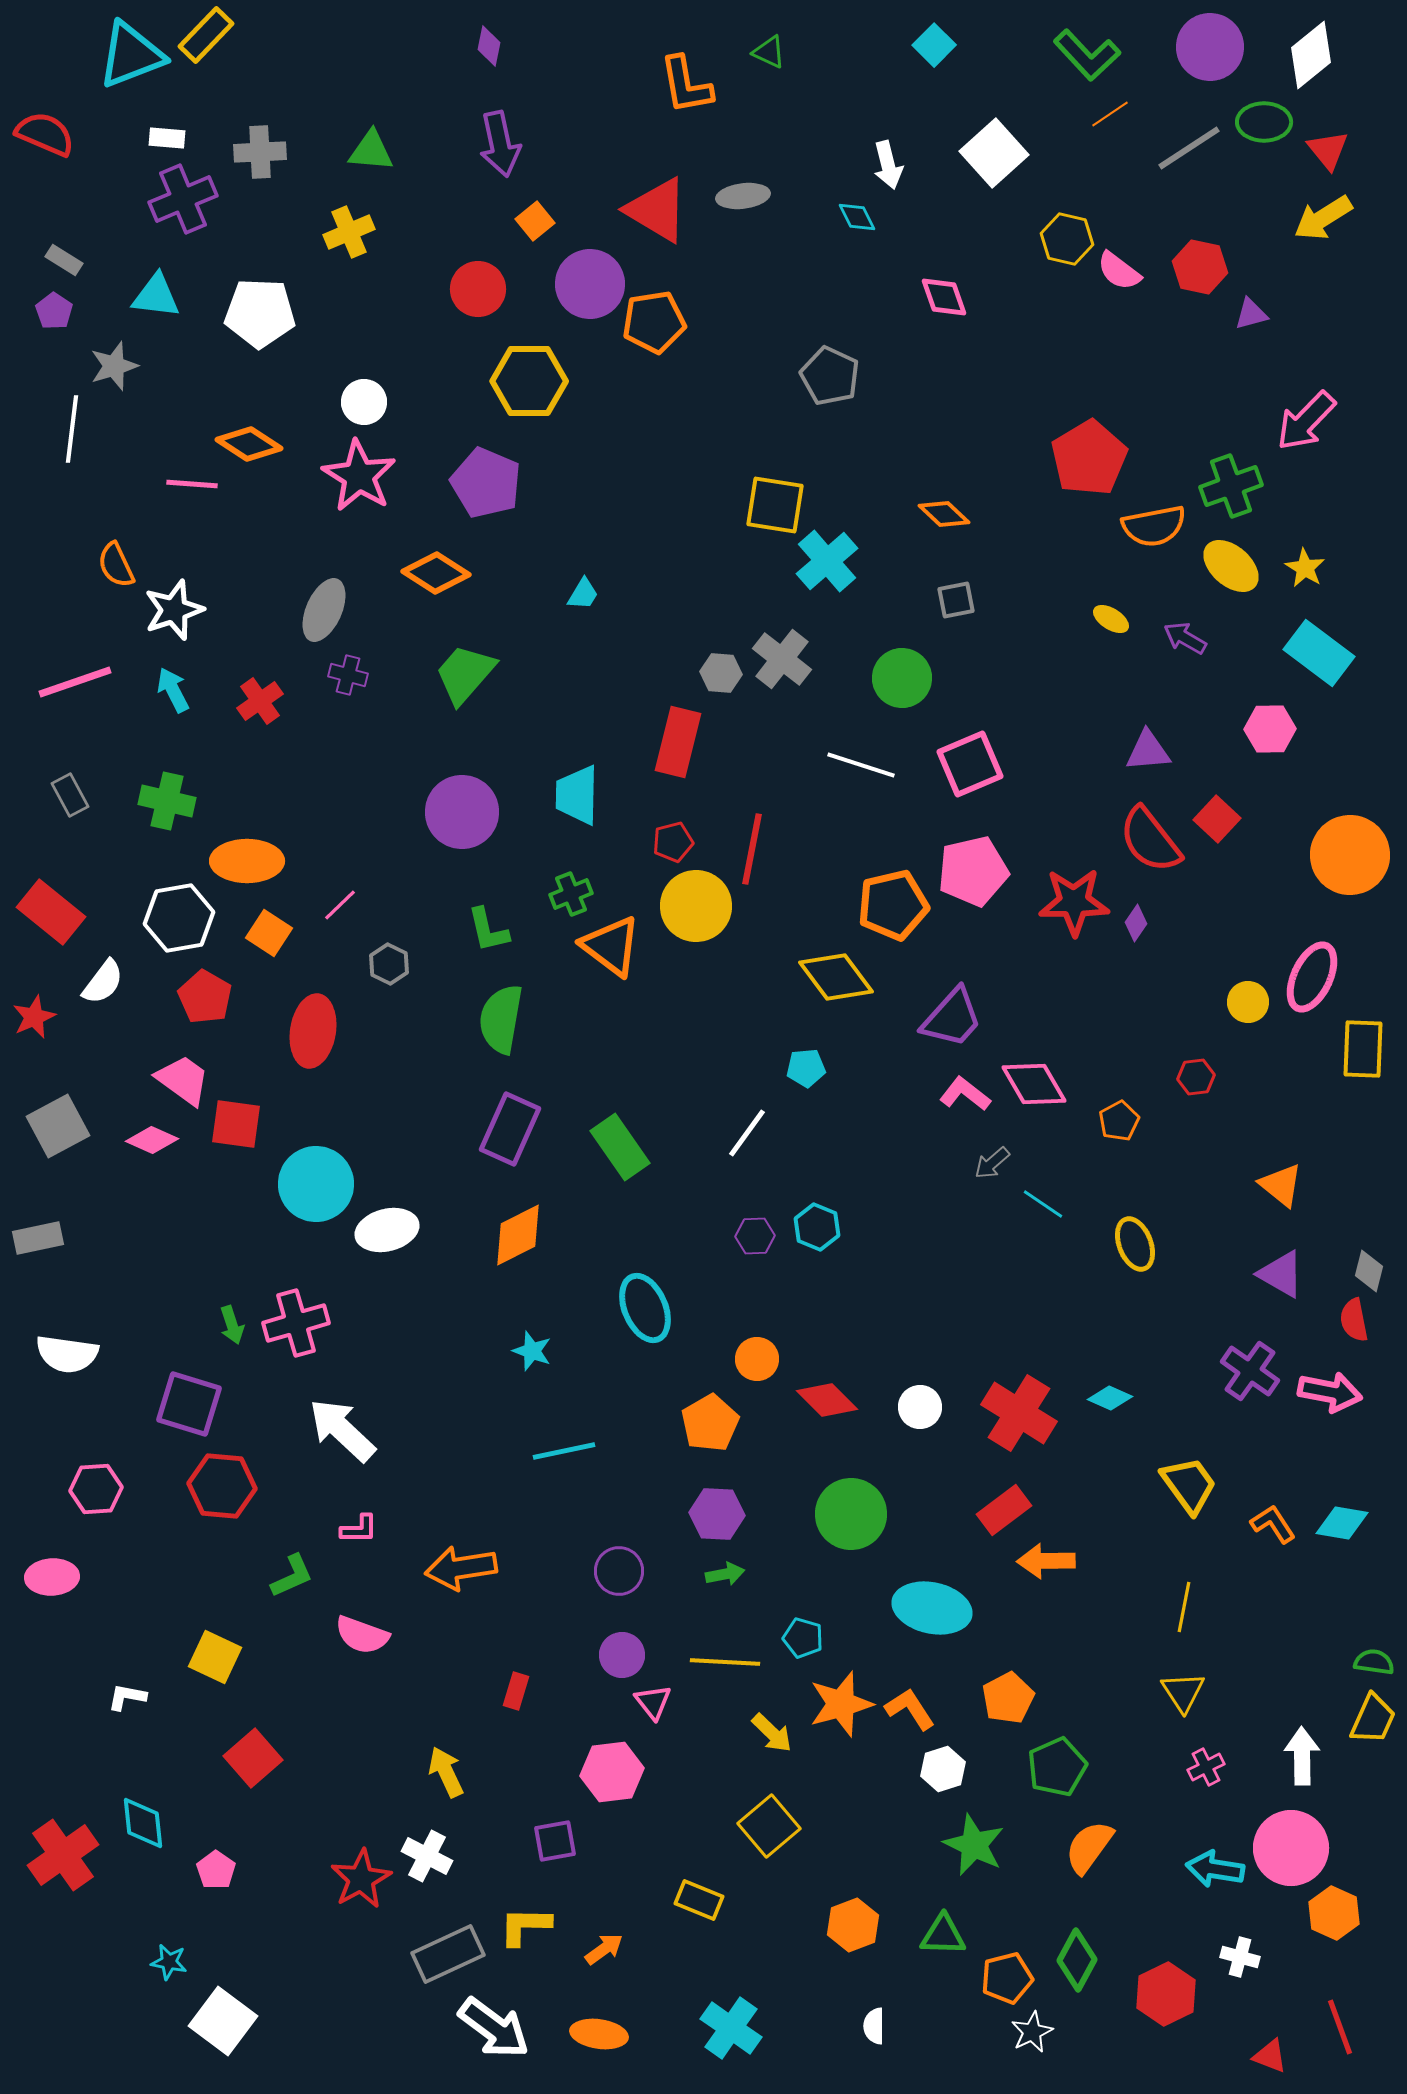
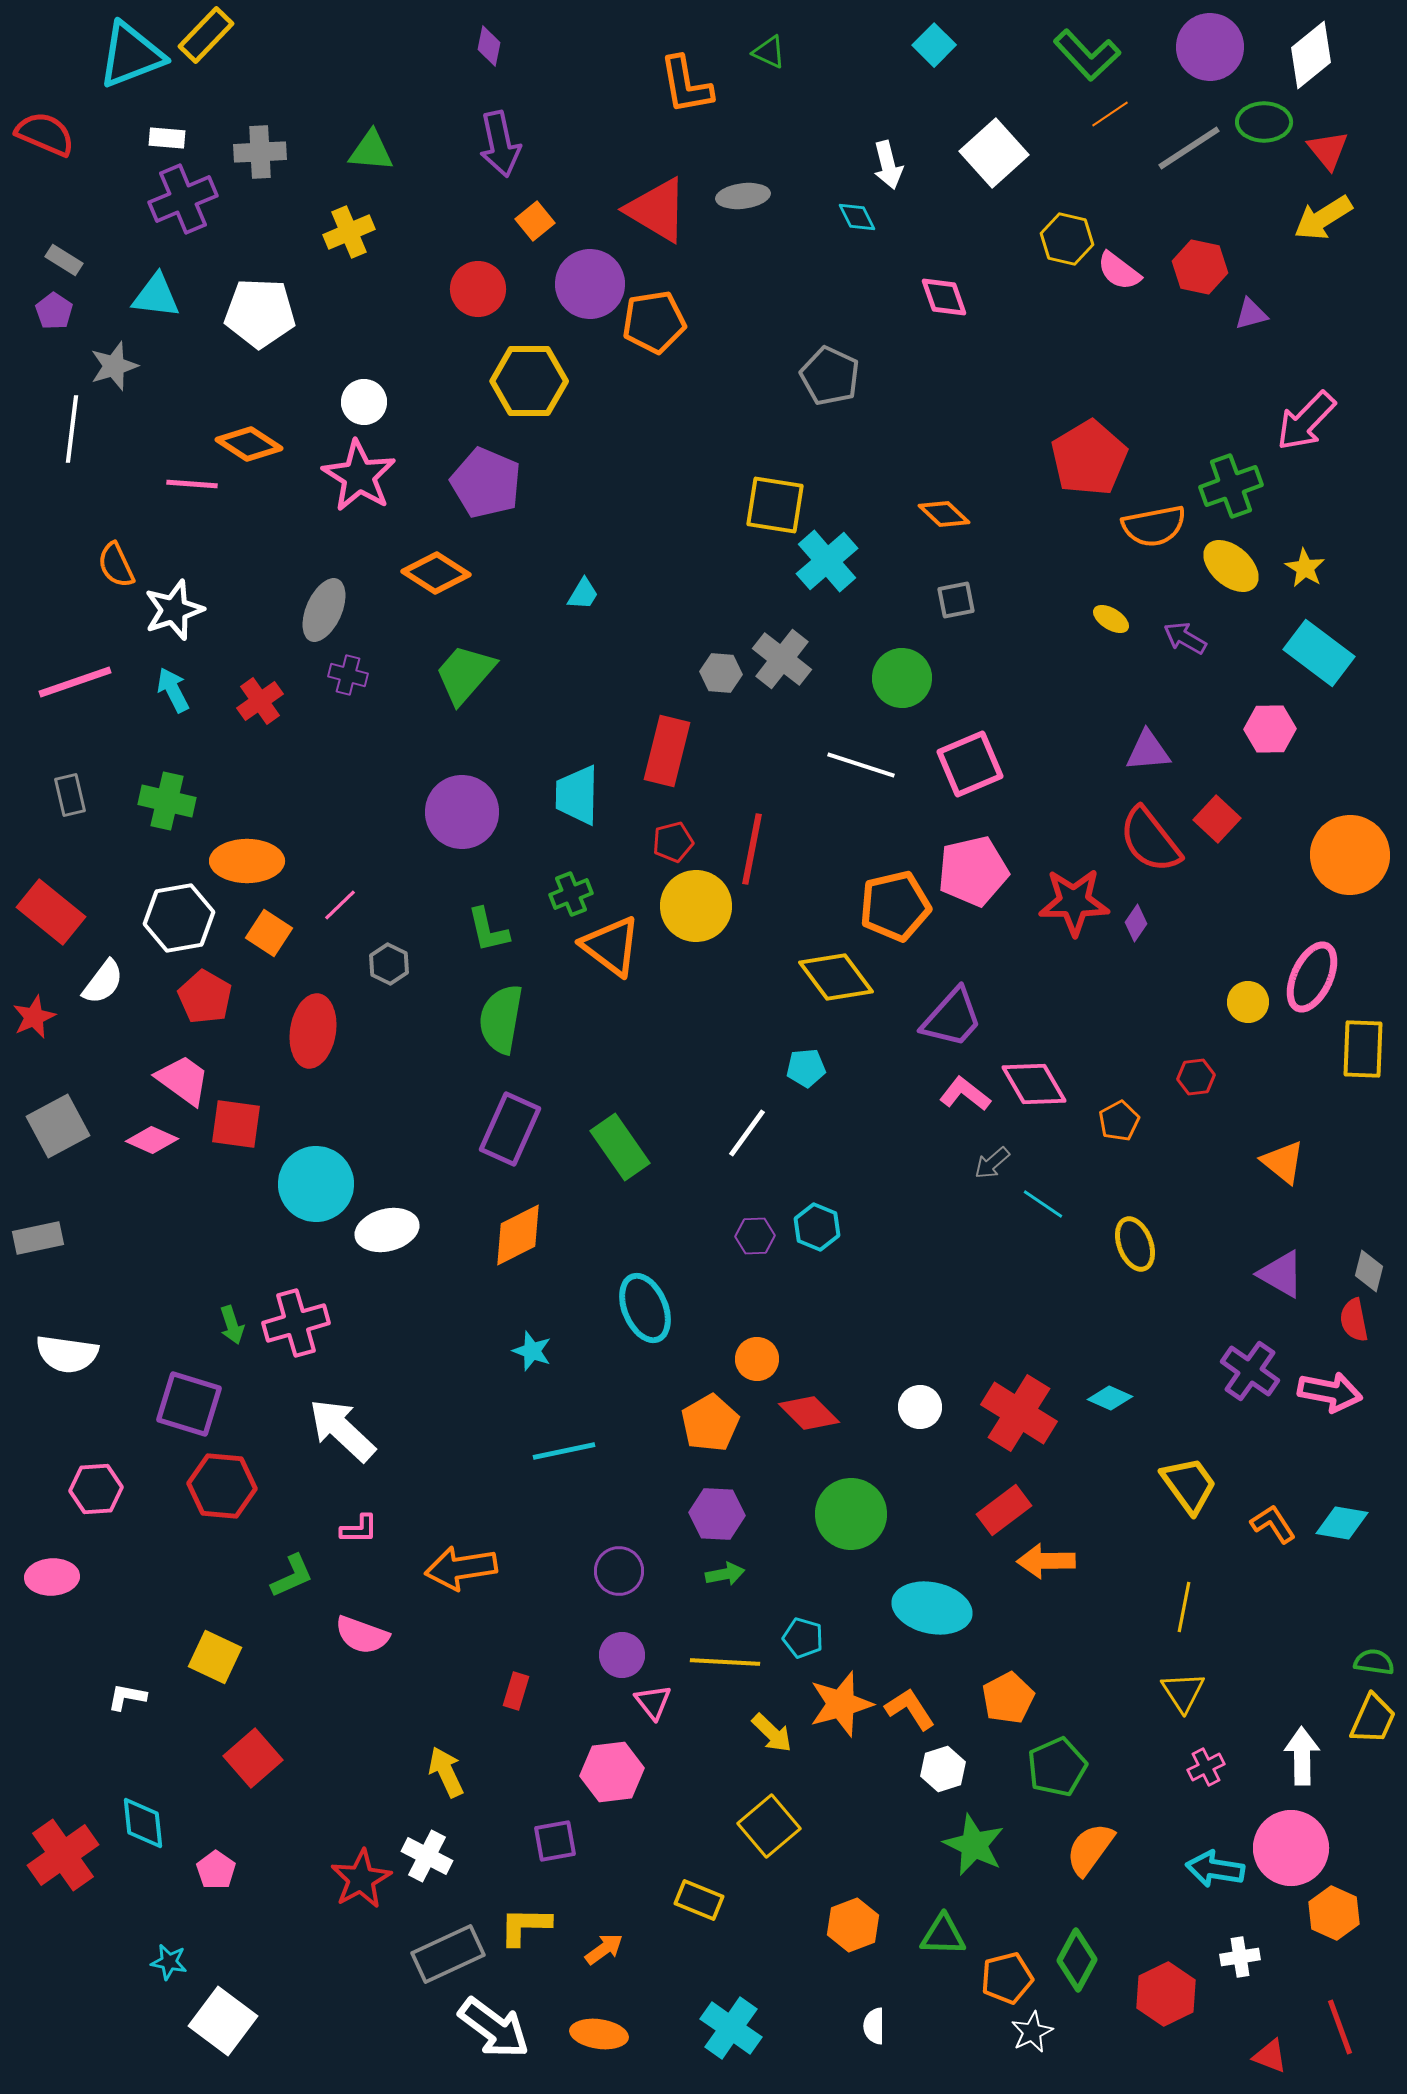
red rectangle at (678, 742): moved 11 px left, 9 px down
gray rectangle at (70, 795): rotated 15 degrees clockwise
orange pentagon at (893, 905): moved 2 px right, 1 px down
orange triangle at (1281, 1185): moved 2 px right, 23 px up
red diamond at (827, 1400): moved 18 px left, 13 px down
orange semicircle at (1089, 1847): moved 1 px right, 2 px down
white cross at (1240, 1957): rotated 24 degrees counterclockwise
